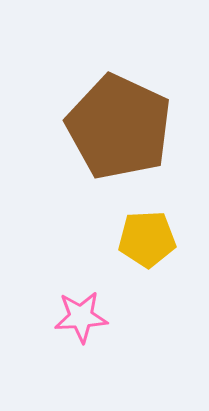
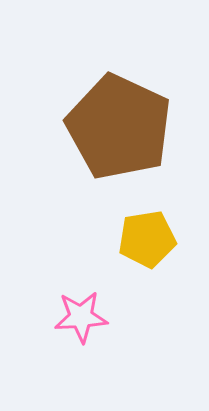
yellow pentagon: rotated 6 degrees counterclockwise
